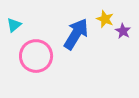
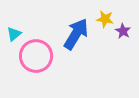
yellow star: rotated 12 degrees counterclockwise
cyan triangle: moved 9 px down
